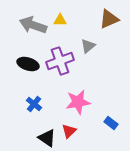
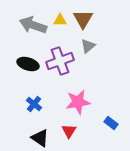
brown triangle: moved 26 px left; rotated 35 degrees counterclockwise
red triangle: rotated 14 degrees counterclockwise
black triangle: moved 7 px left
